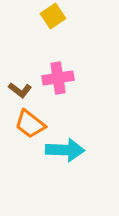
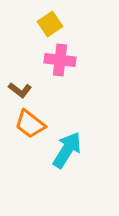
yellow square: moved 3 px left, 8 px down
pink cross: moved 2 px right, 18 px up; rotated 16 degrees clockwise
cyan arrow: moved 2 px right; rotated 60 degrees counterclockwise
